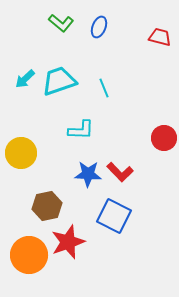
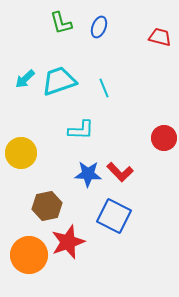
green L-shape: rotated 35 degrees clockwise
